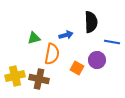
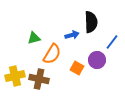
blue arrow: moved 6 px right
blue line: rotated 63 degrees counterclockwise
orange semicircle: rotated 20 degrees clockwise
